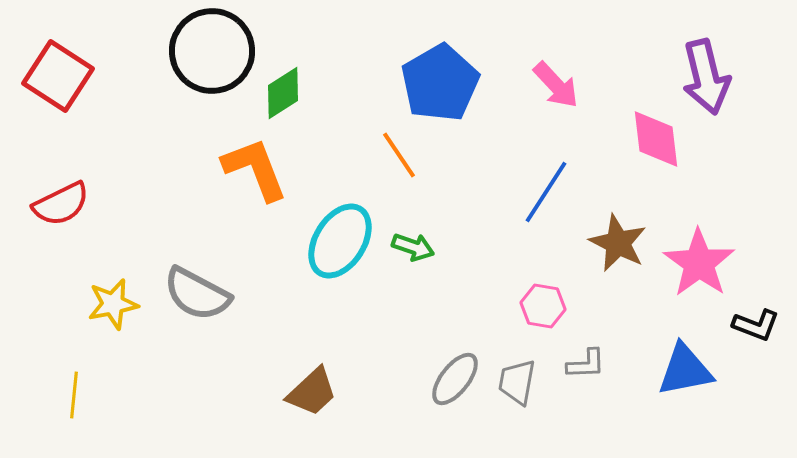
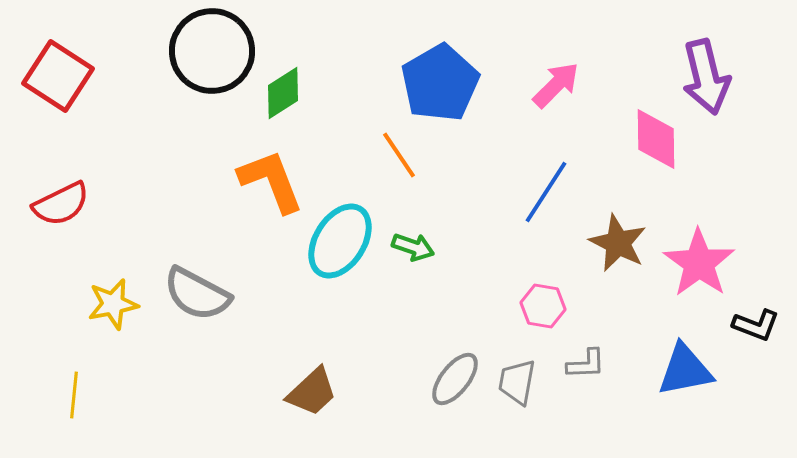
pink arrow: rotated 92 degrees counterclockwise
pink diamond: rotated 6 degrees clockwise
orange L-shape: moved 16 px right, 12 px down
